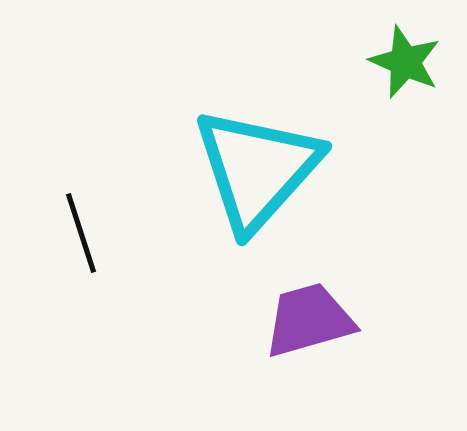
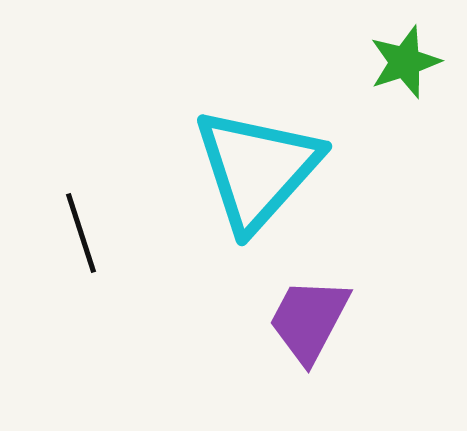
green star: rotated 30 degrees clockwise
purple trapezoid: rotated 46 degrees counterclockwise
